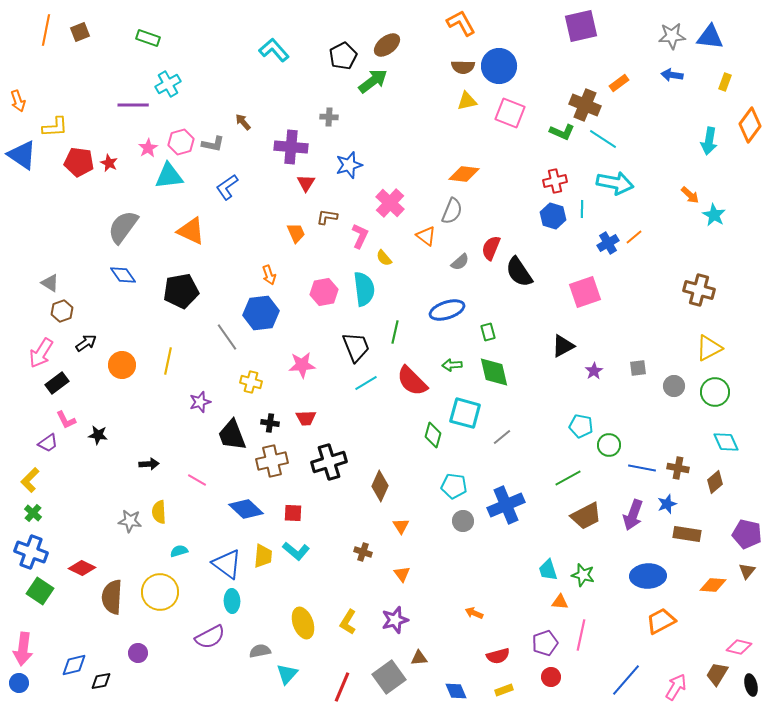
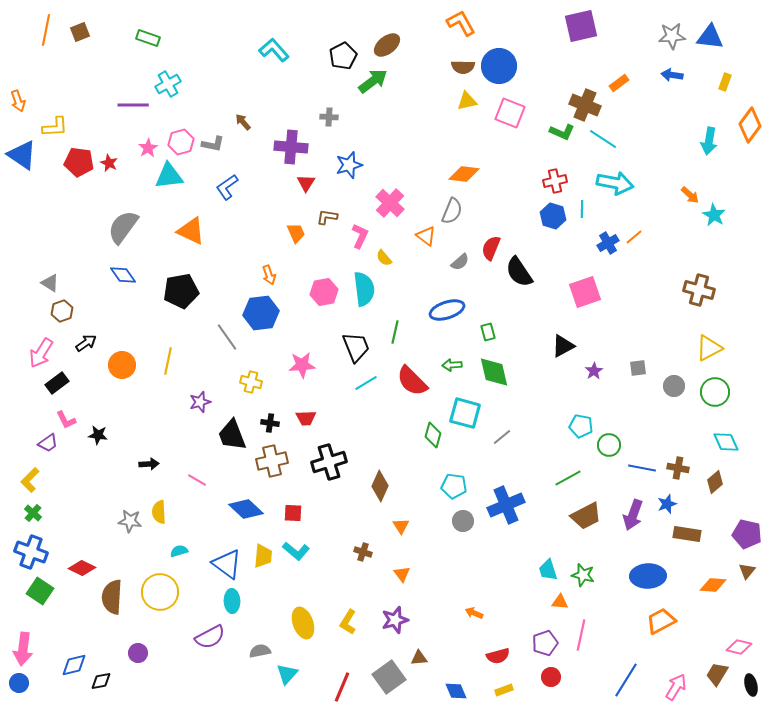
blue line at (626, 680): rotated 9 degrees counterclockwise
